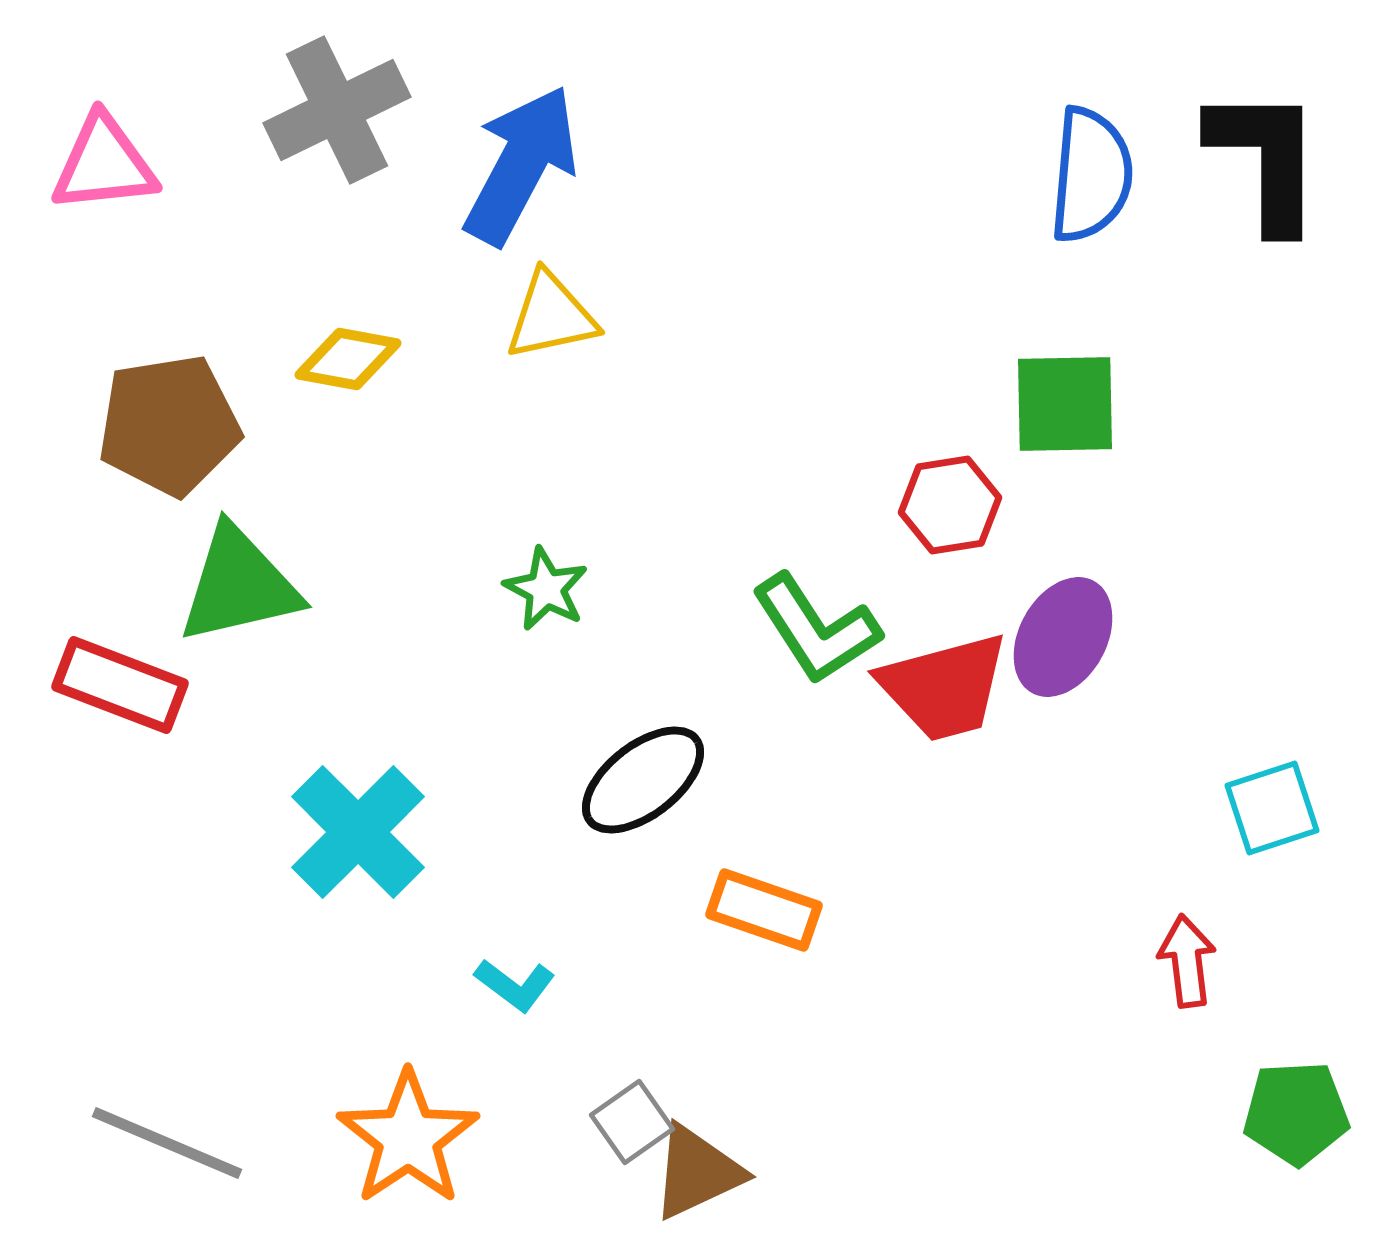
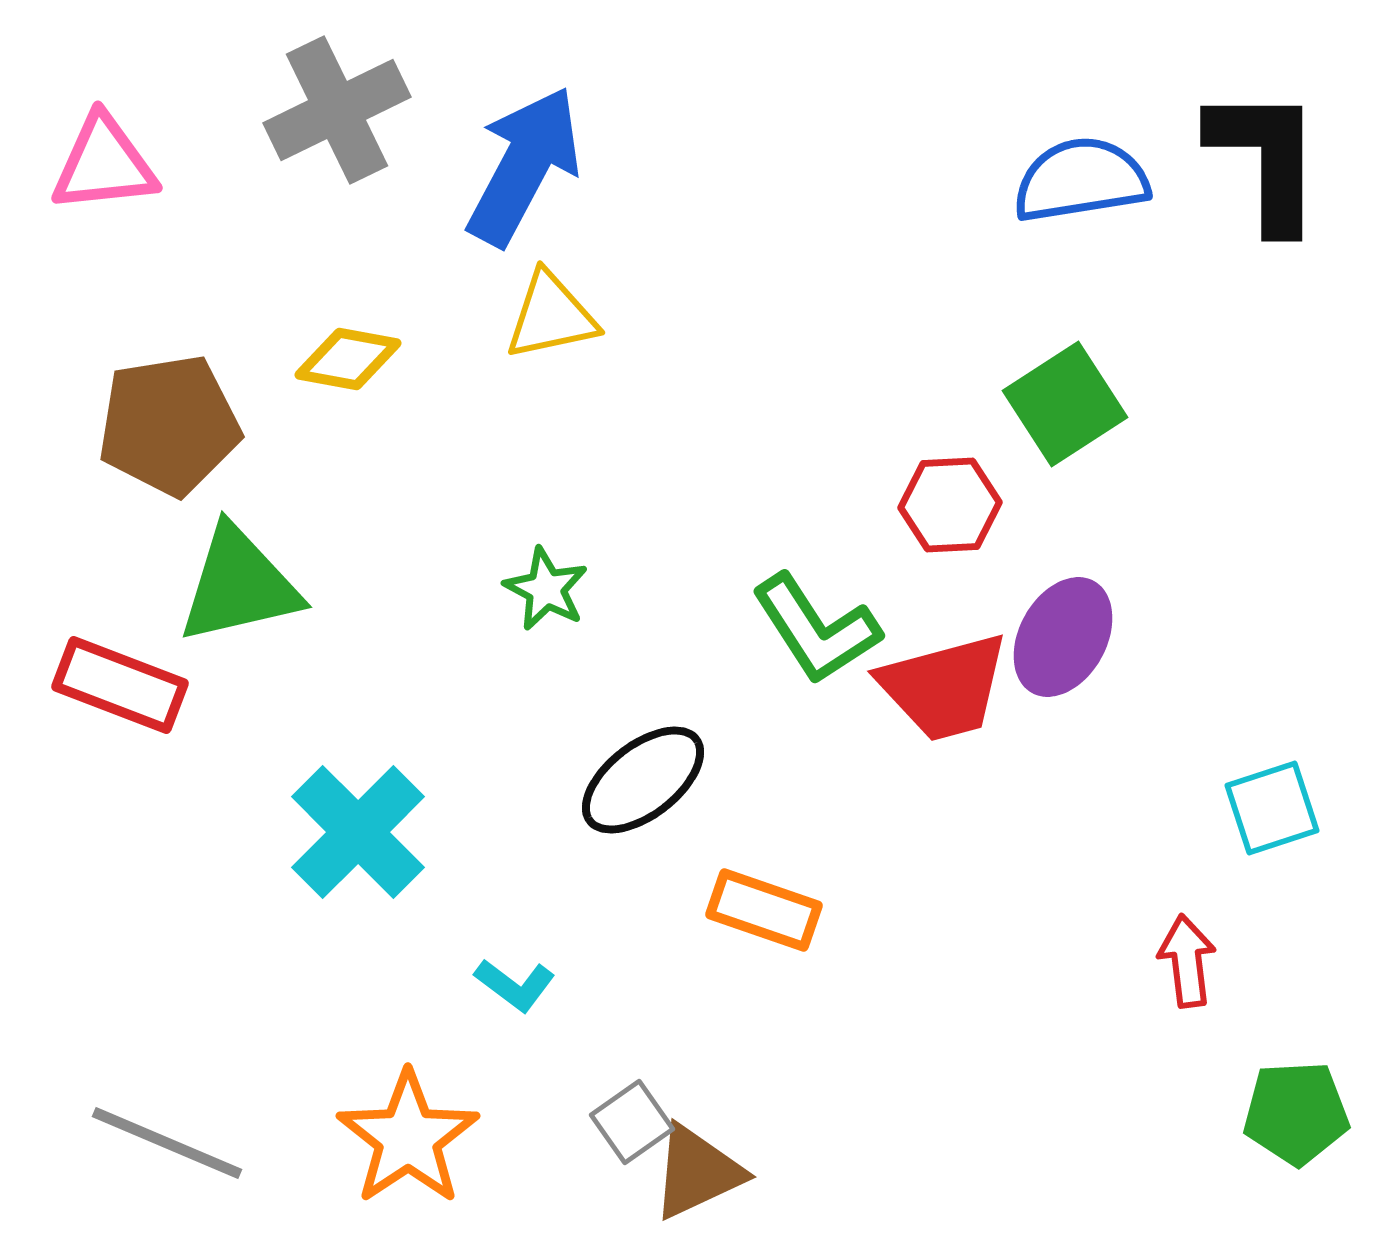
blue arrow: moved 3 px right, 1 px down
blue semicircle: moved 10 px left, 5 px down; rotated 104 degrees counterclockwise
green square: rotated 32 degrees counterclockwise
red hexagon: rotated 6 degrees clockwise
